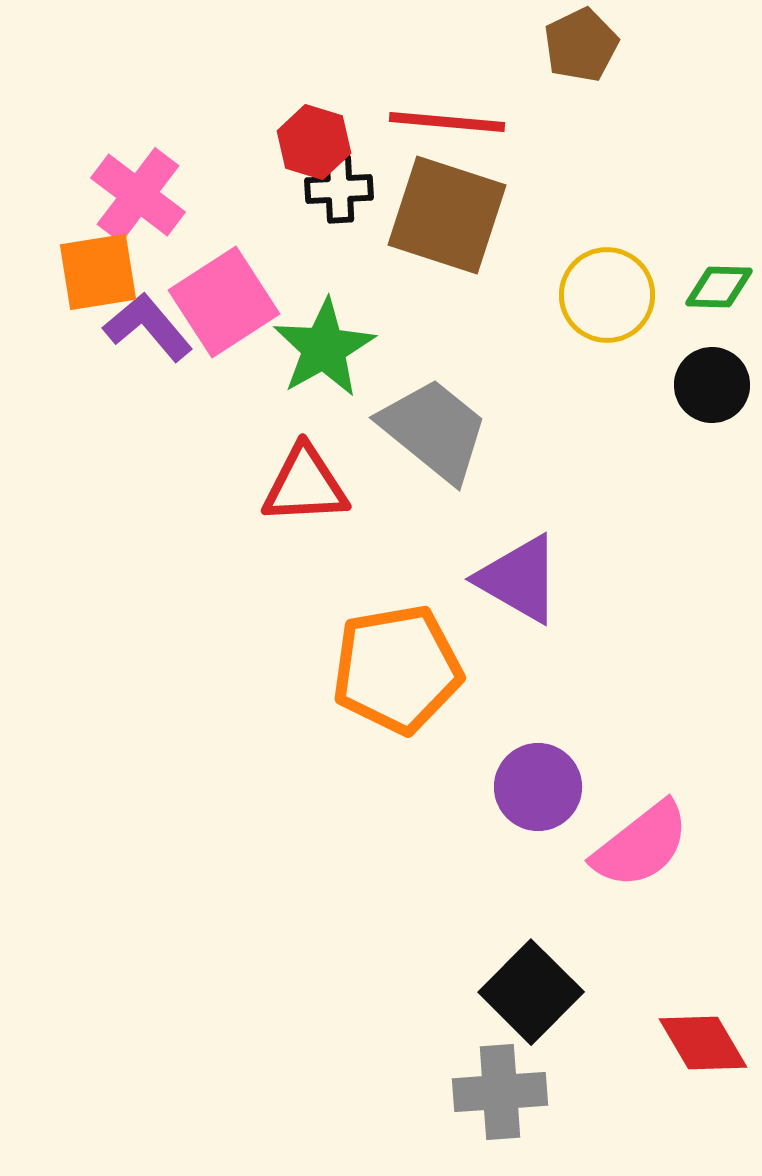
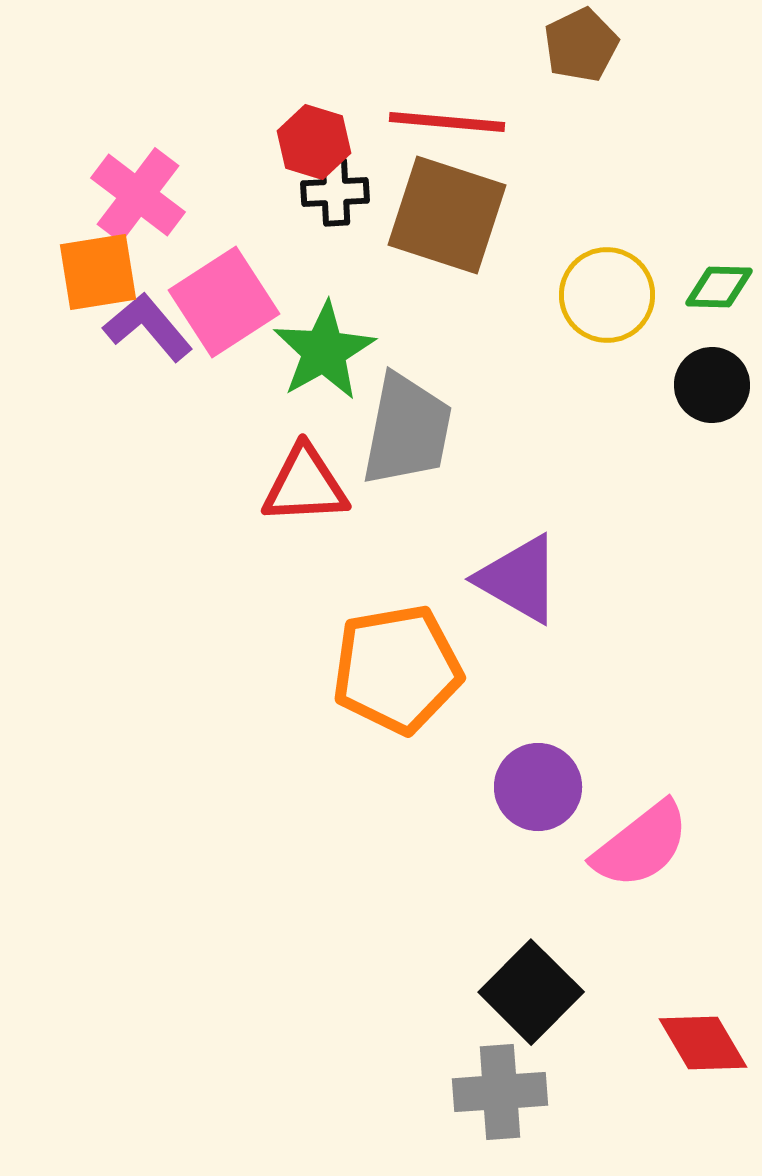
black cross: moved 4 px left, 3 px down
green star: moved 3 px down
gray trapezoid: moved 27 px left; rotated 62 degrees clockwise
